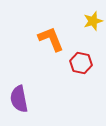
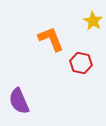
yellow star: rotated 24 degrees counterclockwise
purple semicircle: moved 2 px down; rotated 12 degrees counterclockwise
